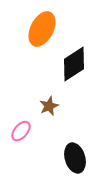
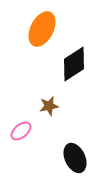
brown star: rotated 12 degrees clockwise
pink ellipse: rotated 10 degrees clockwise
black ellipse: rotated 8 degrees counterclockwise
